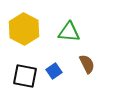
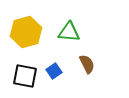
yellow hexagon: moved 2 px right, 3 px down; rotated 16 degrees clockwise
